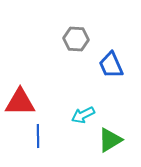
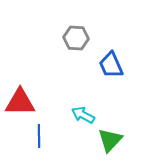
gray hexagon: moved 1 px up
cyan arrow: rotated 55 degrees clockwise
blue line: moved 1 px right
green triangle: rotated 16 degrees counterclockwise
